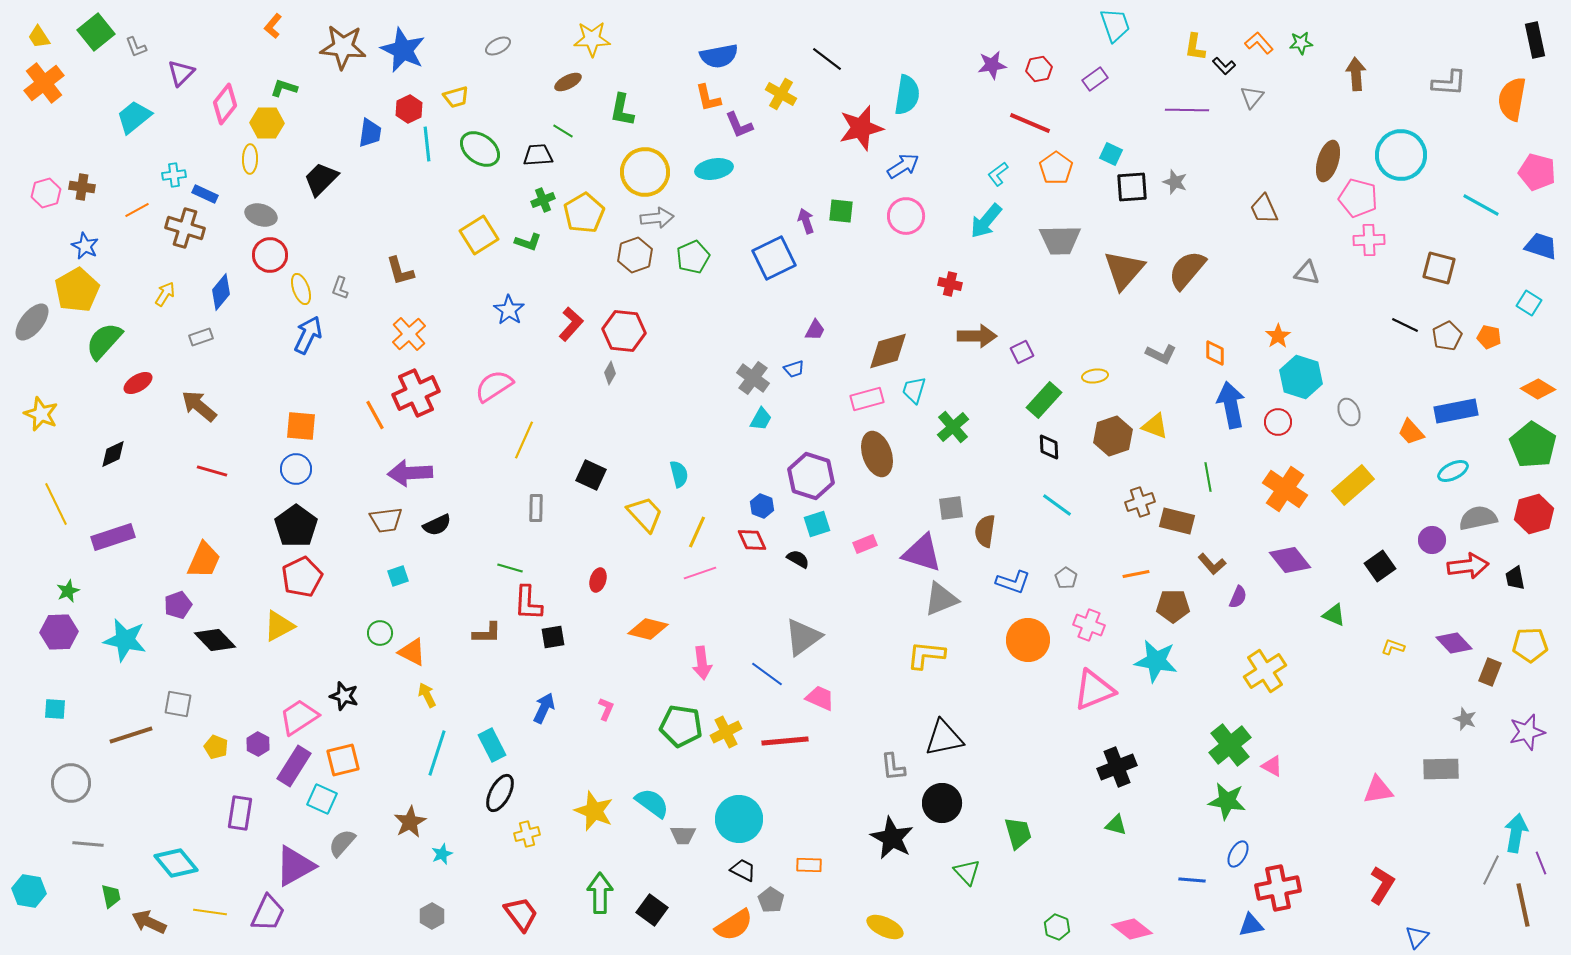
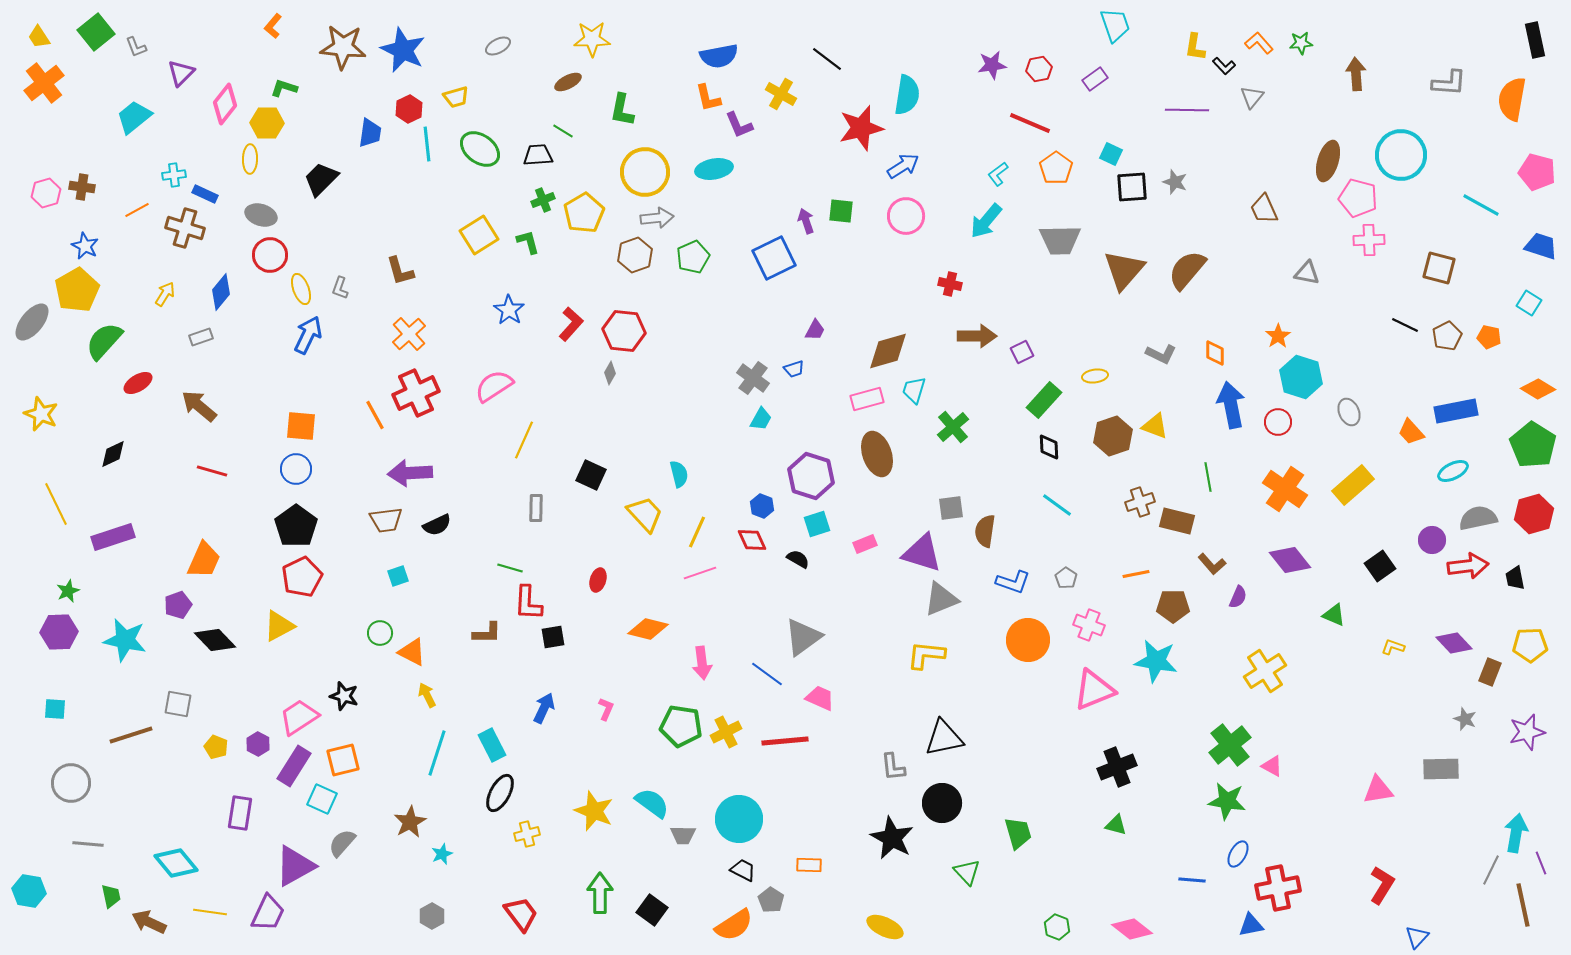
green L-shape at (528, 242): rotated 124 degrees counterclockwise
